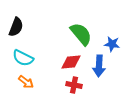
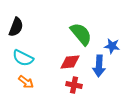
blue star: moved 2 px down
red diamond: moved 1 px left
